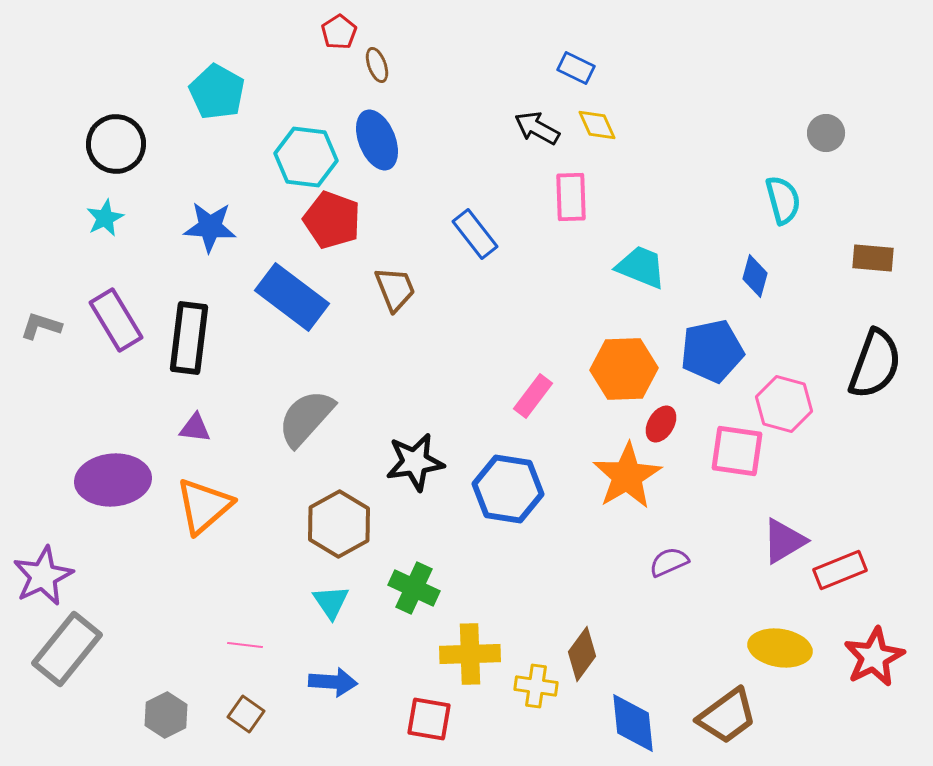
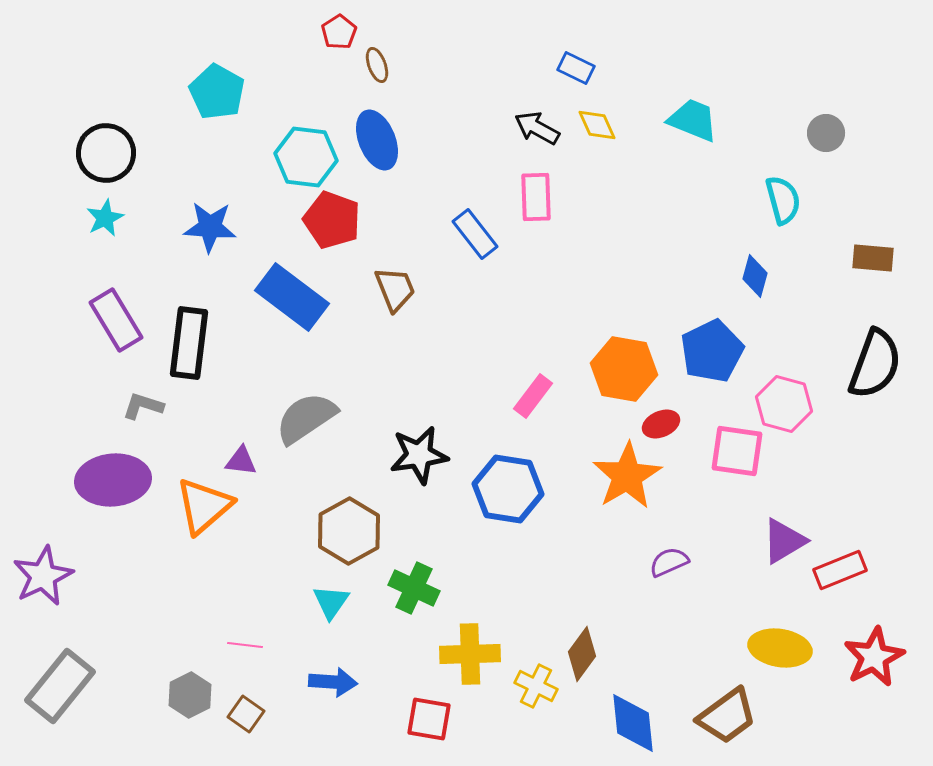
black circle at (116, 144): moved 10 px left, 9 px down
pink rectangle at (571, 197): moved 35 px left
cyan trapezoid at (641, 267): moved 52 px right, 147 px up
gray L-shape at (41, 326): moved 102 px right, 80 px down
black rectangle at (189, 338): moved 5 px down
blue pentagon at (712, 351): rotated 14 degrees counterclockwise
orange hexagon at (624, 369): rotated 12 degrees clockwise
gray semicircle at (306, 418): rotated 14 degrees clockwise
red ellipse at (661, 424): rotated 36 degrees clockwise
purple triangle at (195, 428): moved 46 px right, 33 px down
black star at (415, 462): moved 4 px right, 7 px up
brown hexagon at (339, 524): moved 10 px right, 7 px down
cyan triangle at (331, 602): rotated 9 degrees clockwise
gray rectangle at (67, 649): moved 7 px left, 37 px down
yellow cross at (536, 686): rotated 18 degrees clockwise
gray hexagon at (166, 715): moved 24 px right, 20 px up
